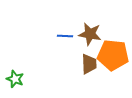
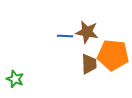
brown star: moved 3 px left, 2 px up
